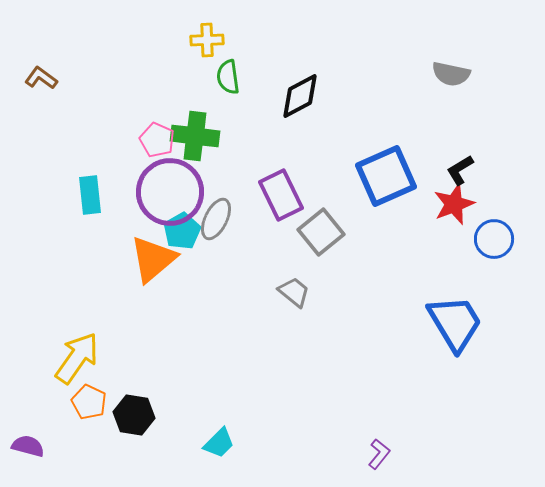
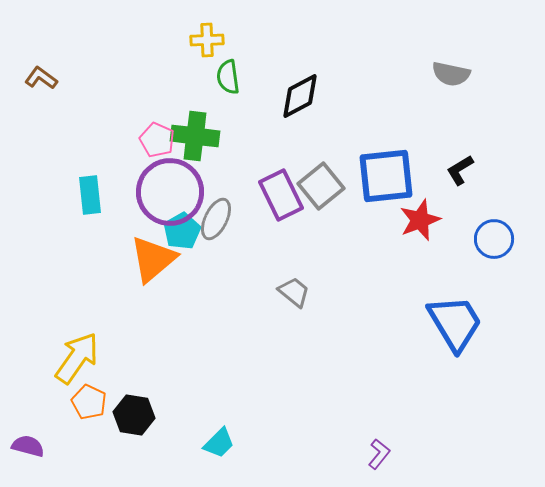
blue square: rotated 18 degrees clockwise
red star: moved 34 px left, 16 px down
gray square: moved 46 px up
